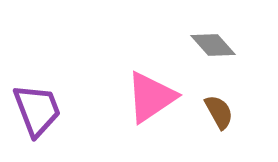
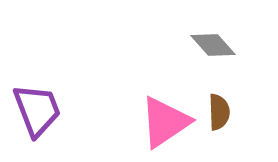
pink triangle: moved 14 px right, 25 px down
brown semicircle: rotated 27 degrees clockwise
